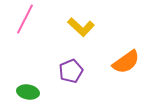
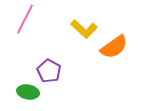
yellow L-shape: moved 3 px right, 2 px down
orange semicircle: moved 12 px left, 15 px up
purple pentagon: moved 22 px left; rotated 20 degrees counterclockwise
